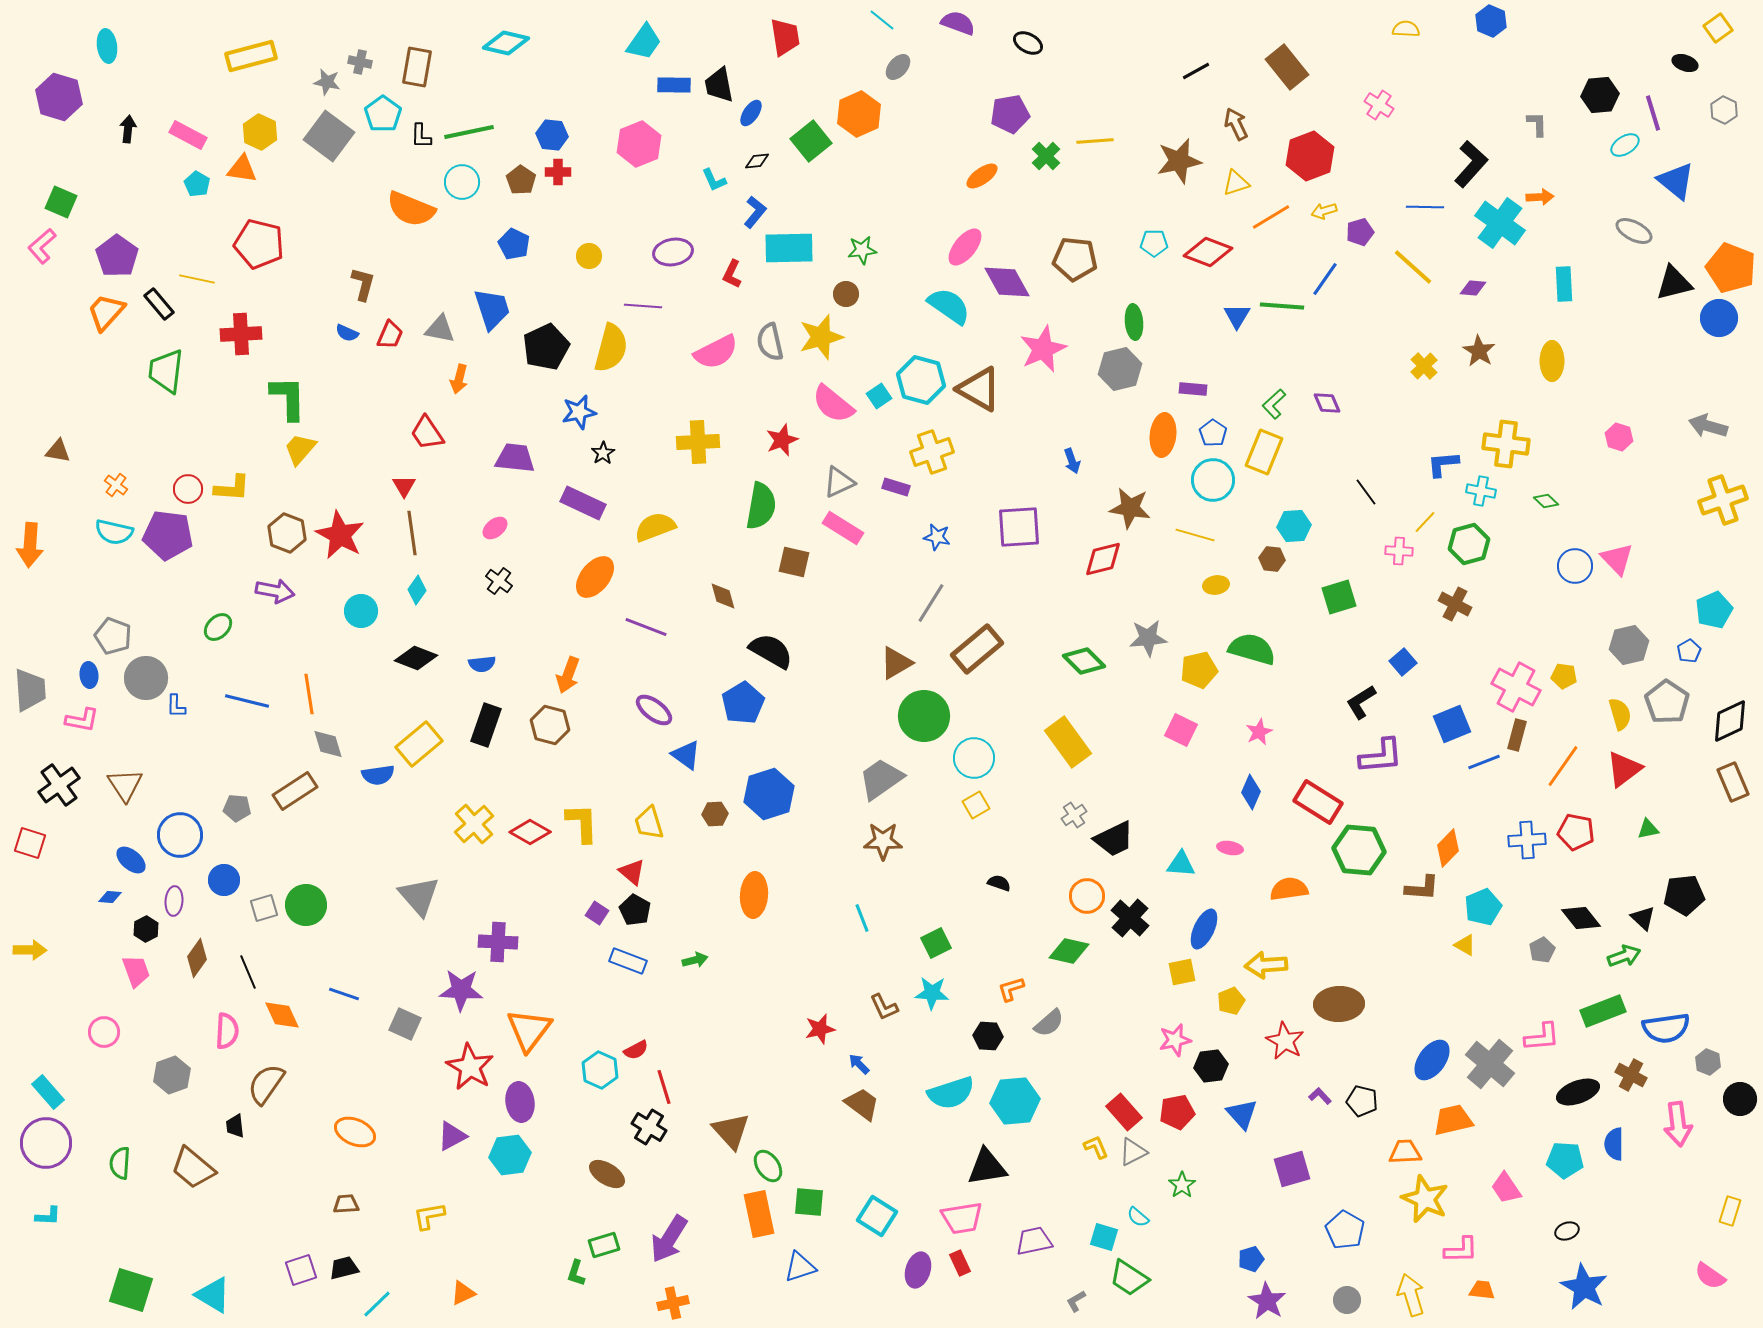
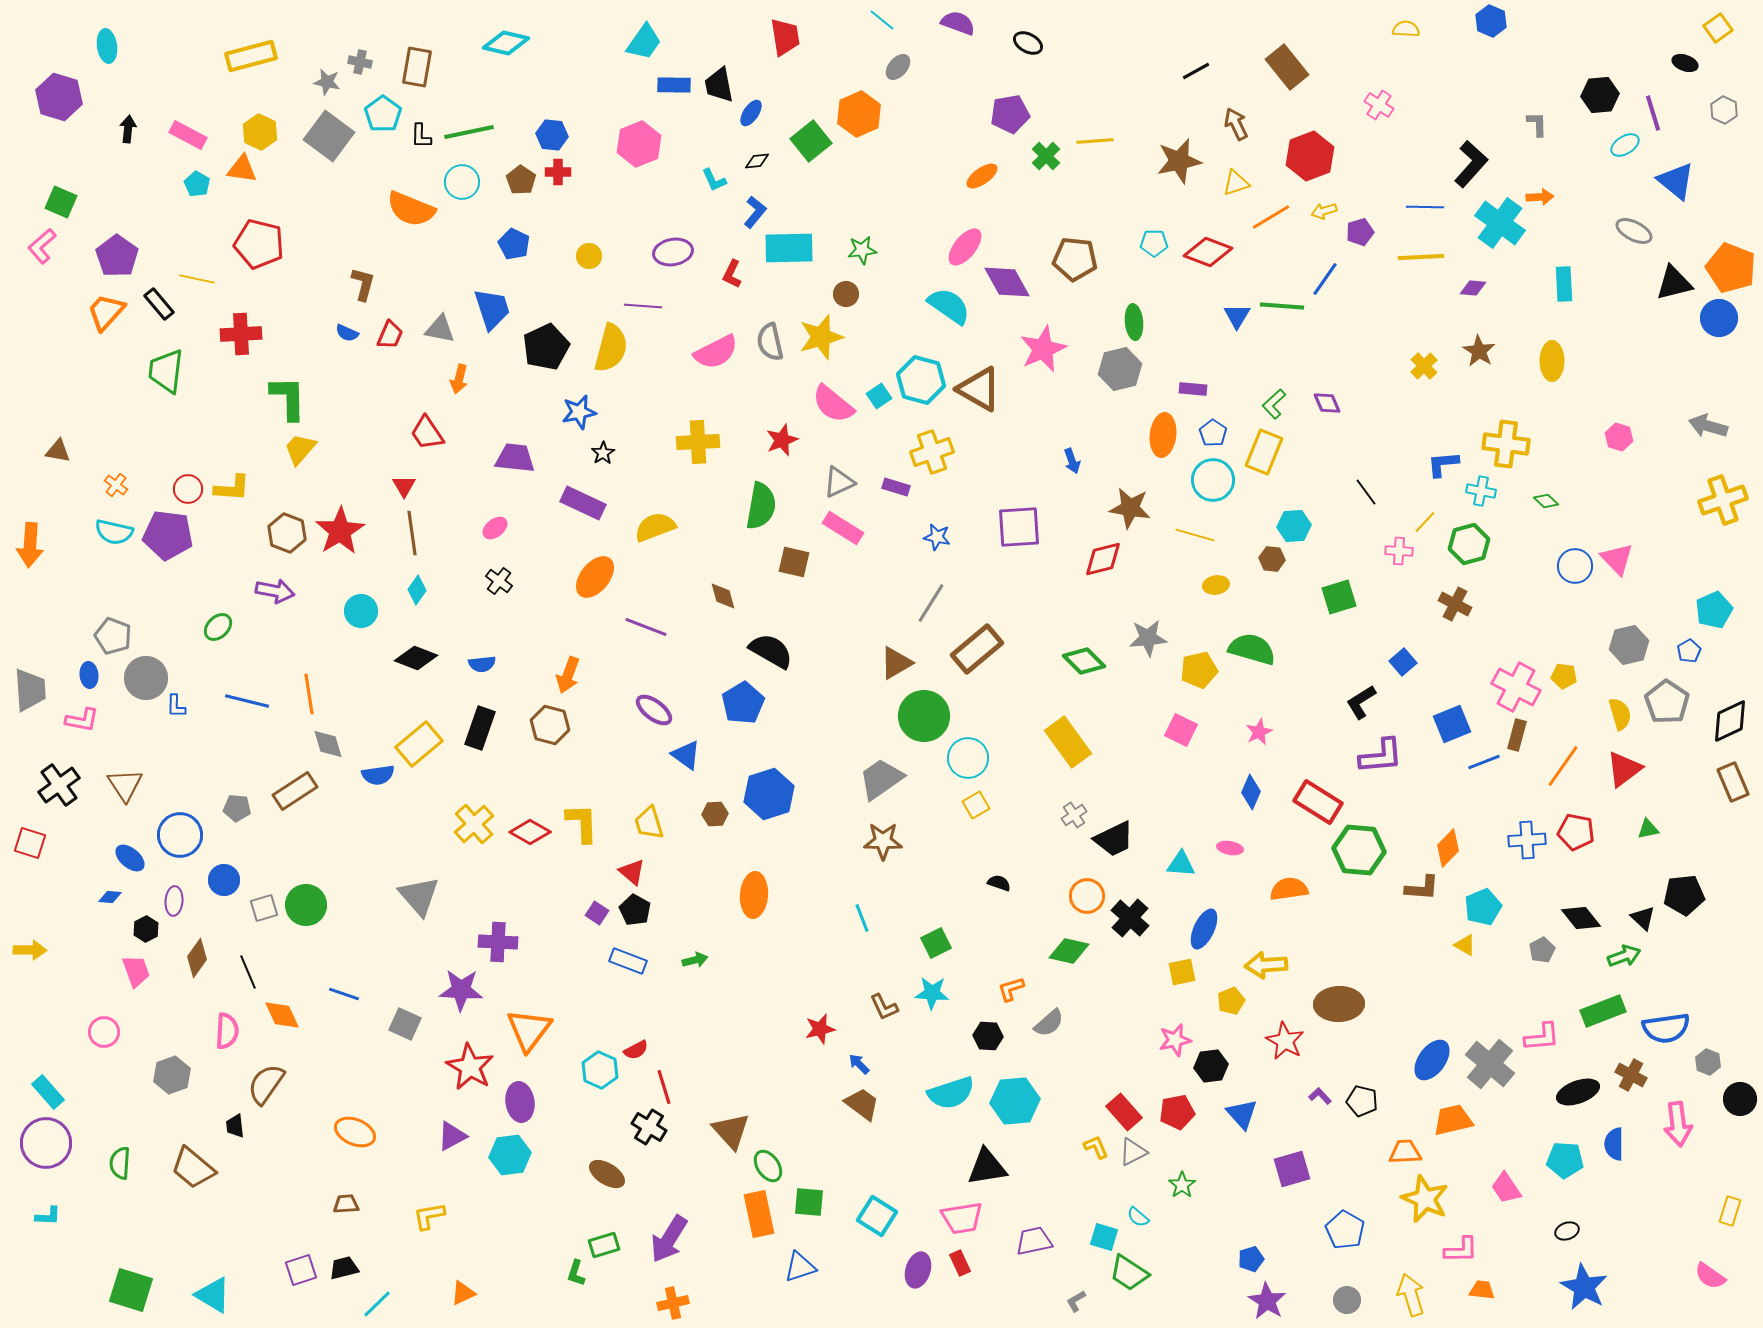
yellow line at (1413, 267): moved 8 px right, 10 px up; rotated 45 degrees counterclockwise
red star at (340, 535): moved 4 px up; rotated 12 degrees clockwise
black rectangle at (486, 725): moved 6 px left, 3 px down
cyan circle at (974, 758): moved 6 px left
blue ellipse at (131, 860): moved 1 px left, 2 px up
green trapezoid at (1129, 1278): moved 5 px up
